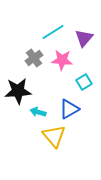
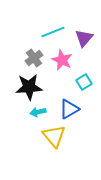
cyan line: rotated 10 degrees clockwise
pink star: rotated 20 degrees clockwise
black star: moved 11 px right, 4 px up
cyan arrow: rotated 28 degrees counterclockwise
